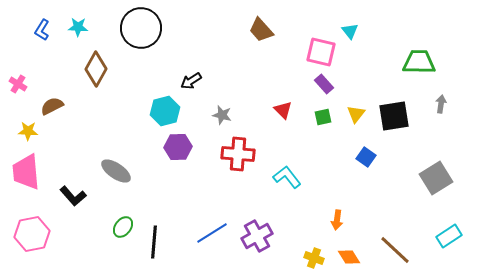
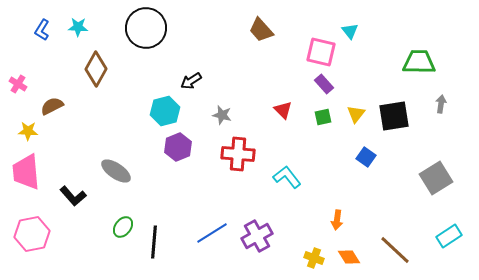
black circle: moved 5 px right
purple hexagon: rotated 20 degrees counterclockwise
